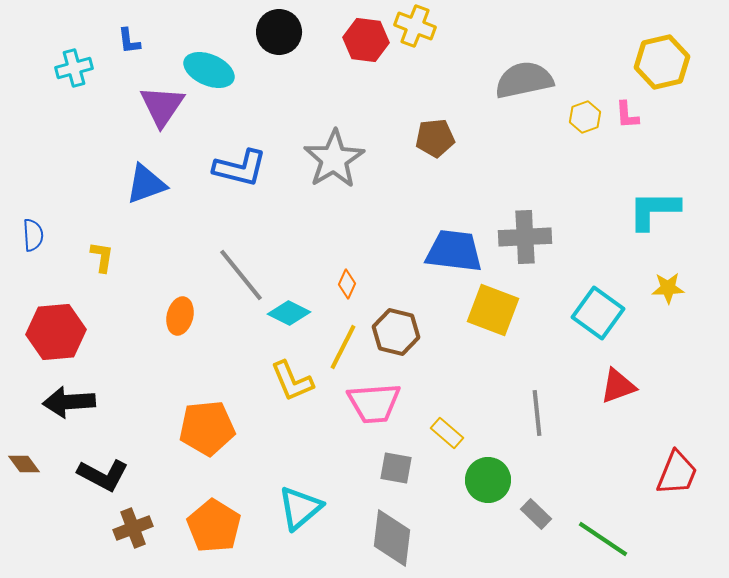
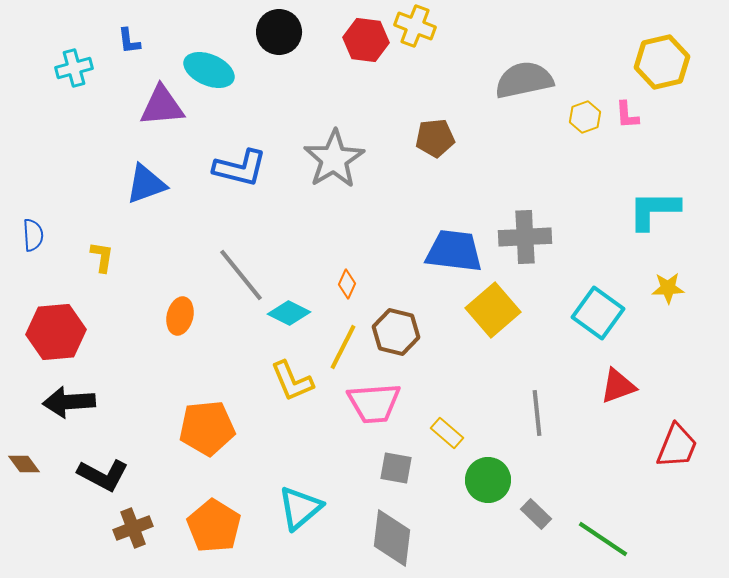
purple triangle at (162, 106): rotated 51 degrees clockwise
yellow square at (493, 310): rotated 28 degrees clockwise
red trapezoid at (677, 473): moved 27 px up
